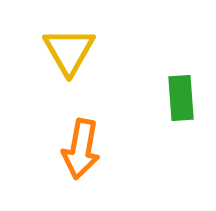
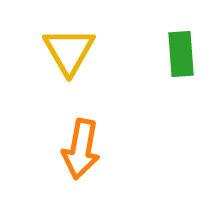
green rectangle: moved 44 px up
